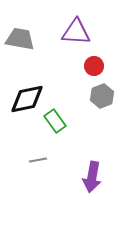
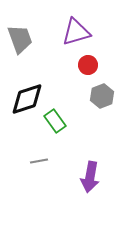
purple triangle: rotated 20 degrees counterclockwise
gray trapezoid: rotated 60 degrees clockwise
red circle: moved 6 px left, 1 px up
black diamond: rotated 6 degrees counterclockwise
gray line: moved 1 px right, 1 px down
purple arrow: moved 2 px left
